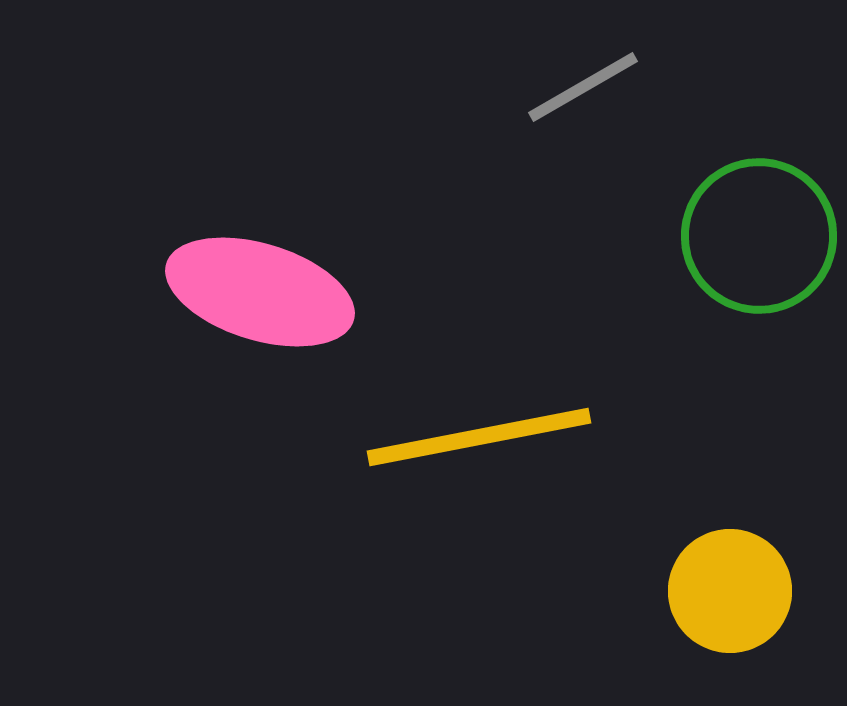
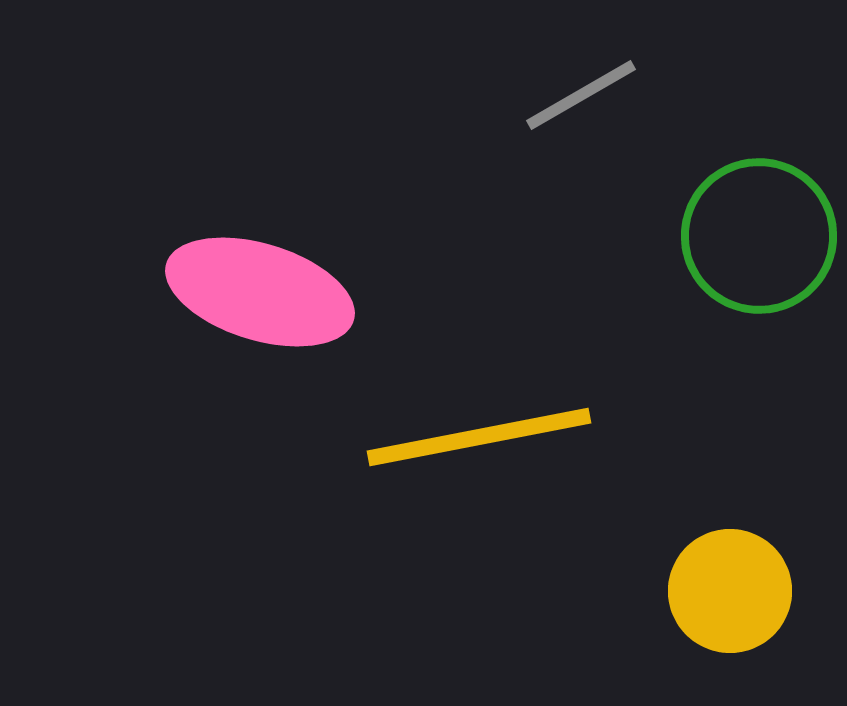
gray line: moved 2 px left, 8 px down
